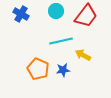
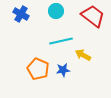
red trapezoid: moved 7 px right; rotated 90 degrees counterclockwise
